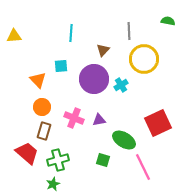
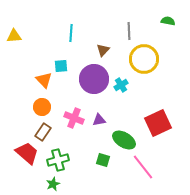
orange triangle: moved 6 px right
brown rectangle: moved 1 px left, 1 px down; rotated 18 degrees clockwise
pink line: rotated 12 degrees counterclockwise
